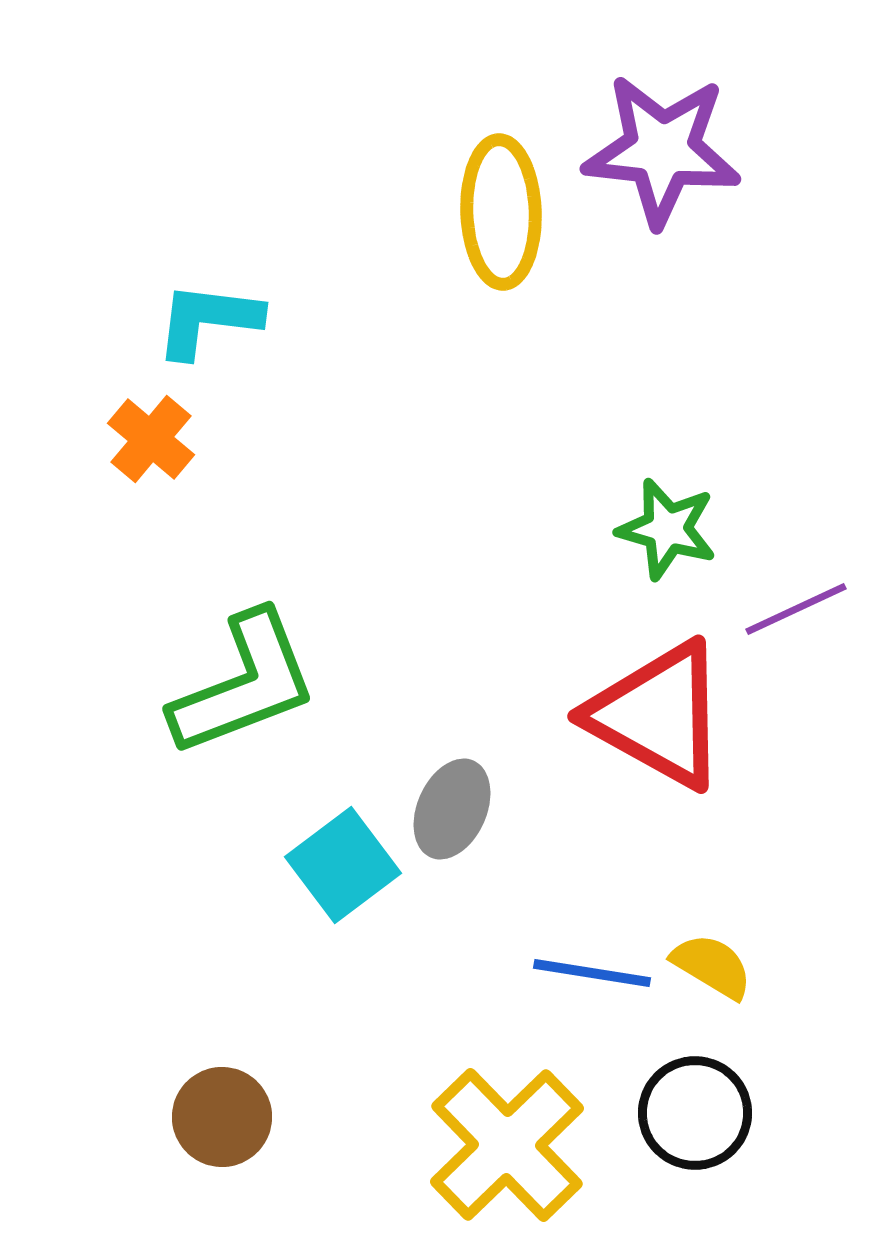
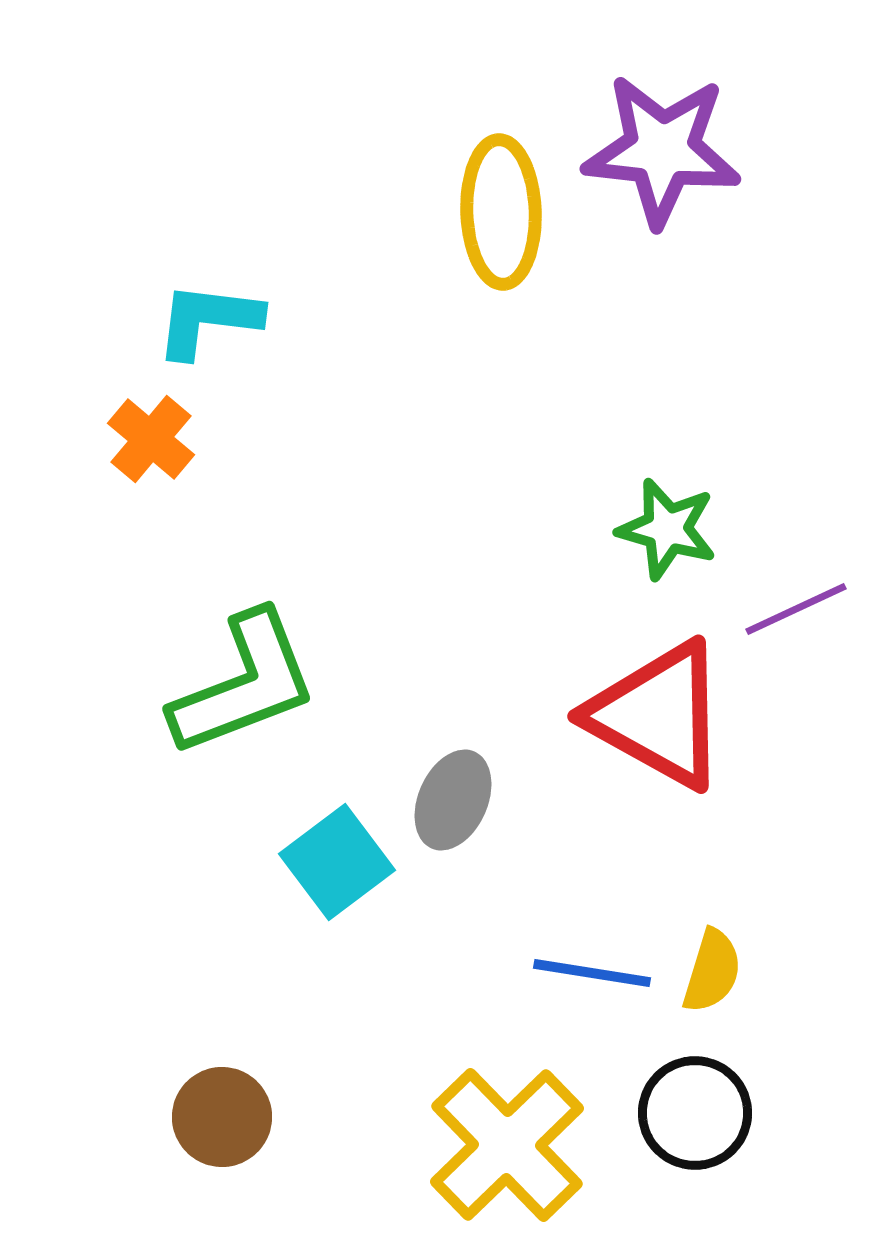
gray ellipse: moved 1 px right, 9 px up
cyan square: moved 6 px left, 3 px up
yellow semicircle: moved 5 px down; rotated 76 degrees clockwise
